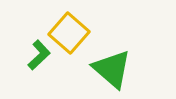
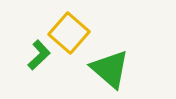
green triangle: moved 2 px left
